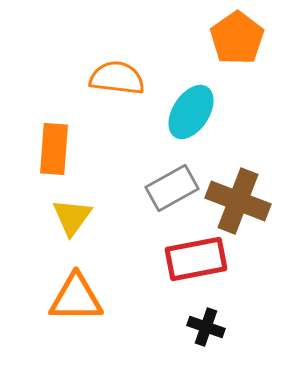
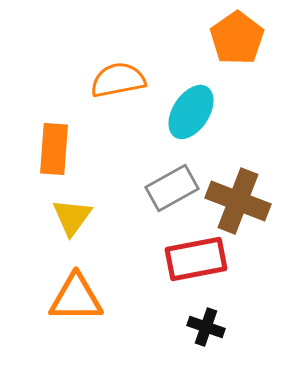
orange semicircle: moved 1 px right, 2 px down; rotated 18 degrees counterclockwise
